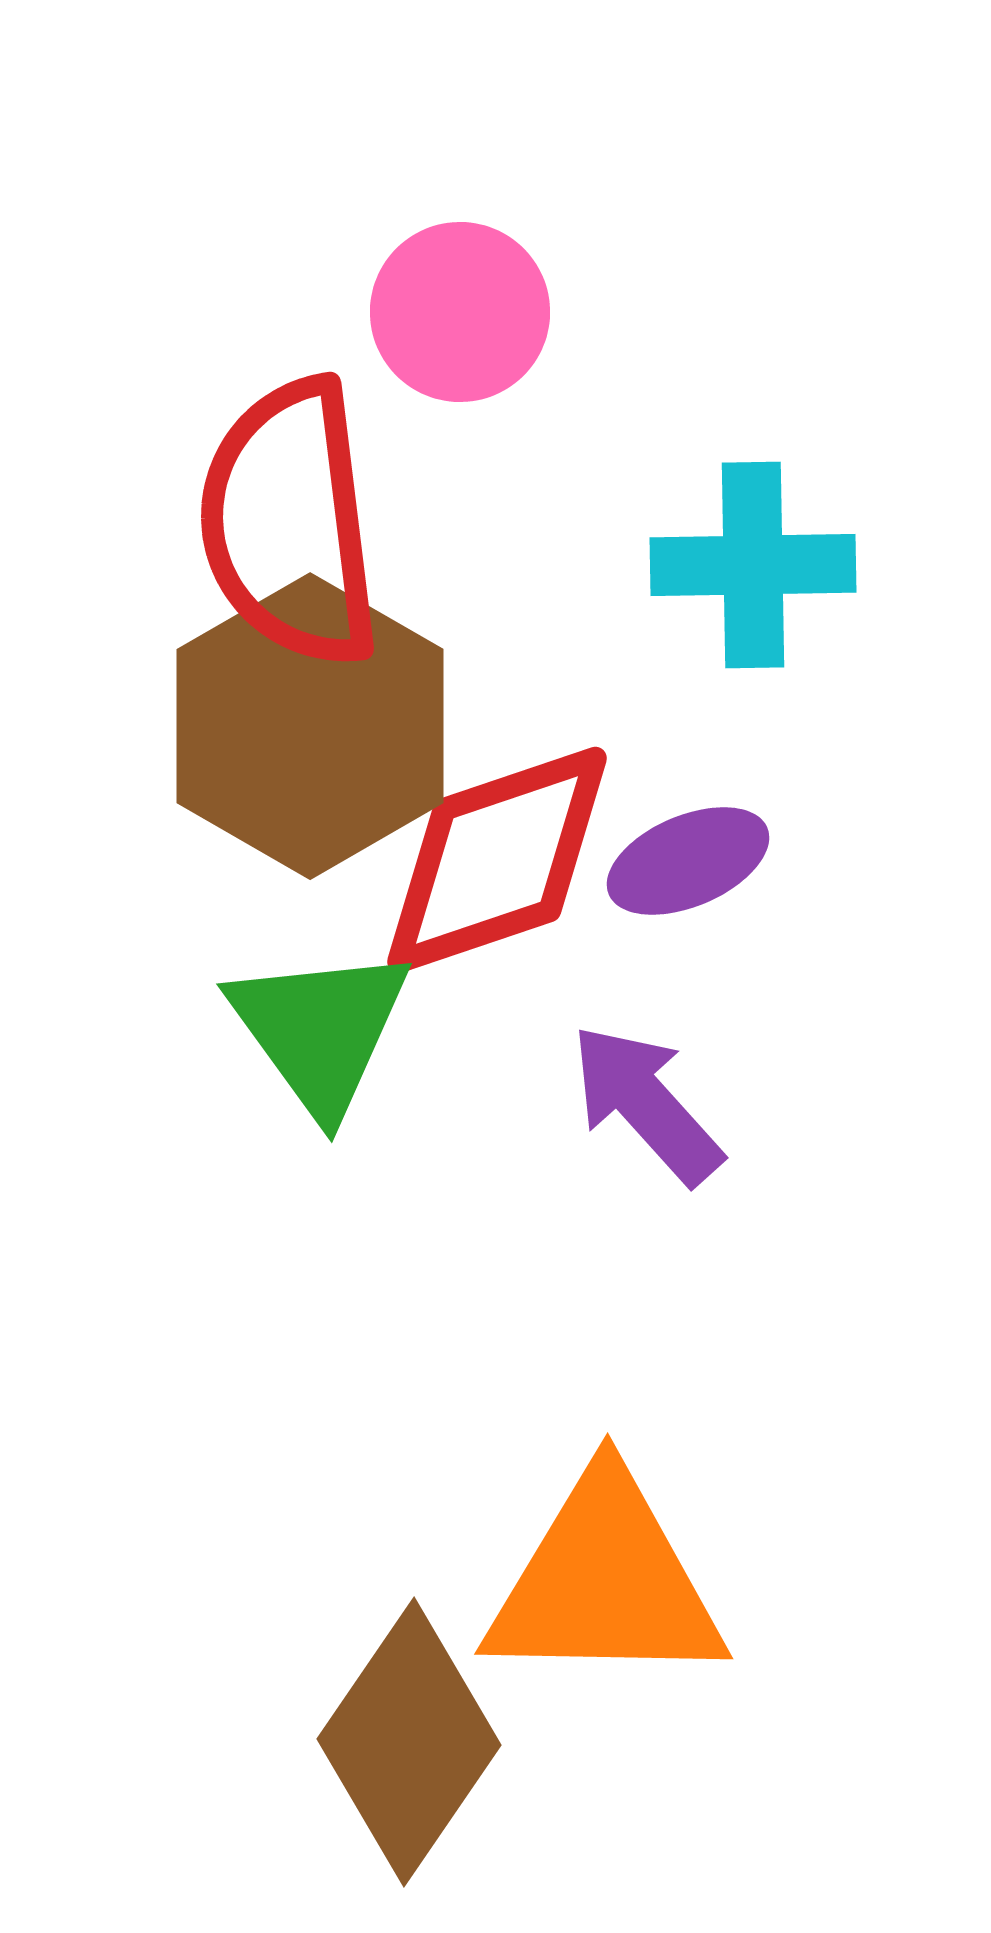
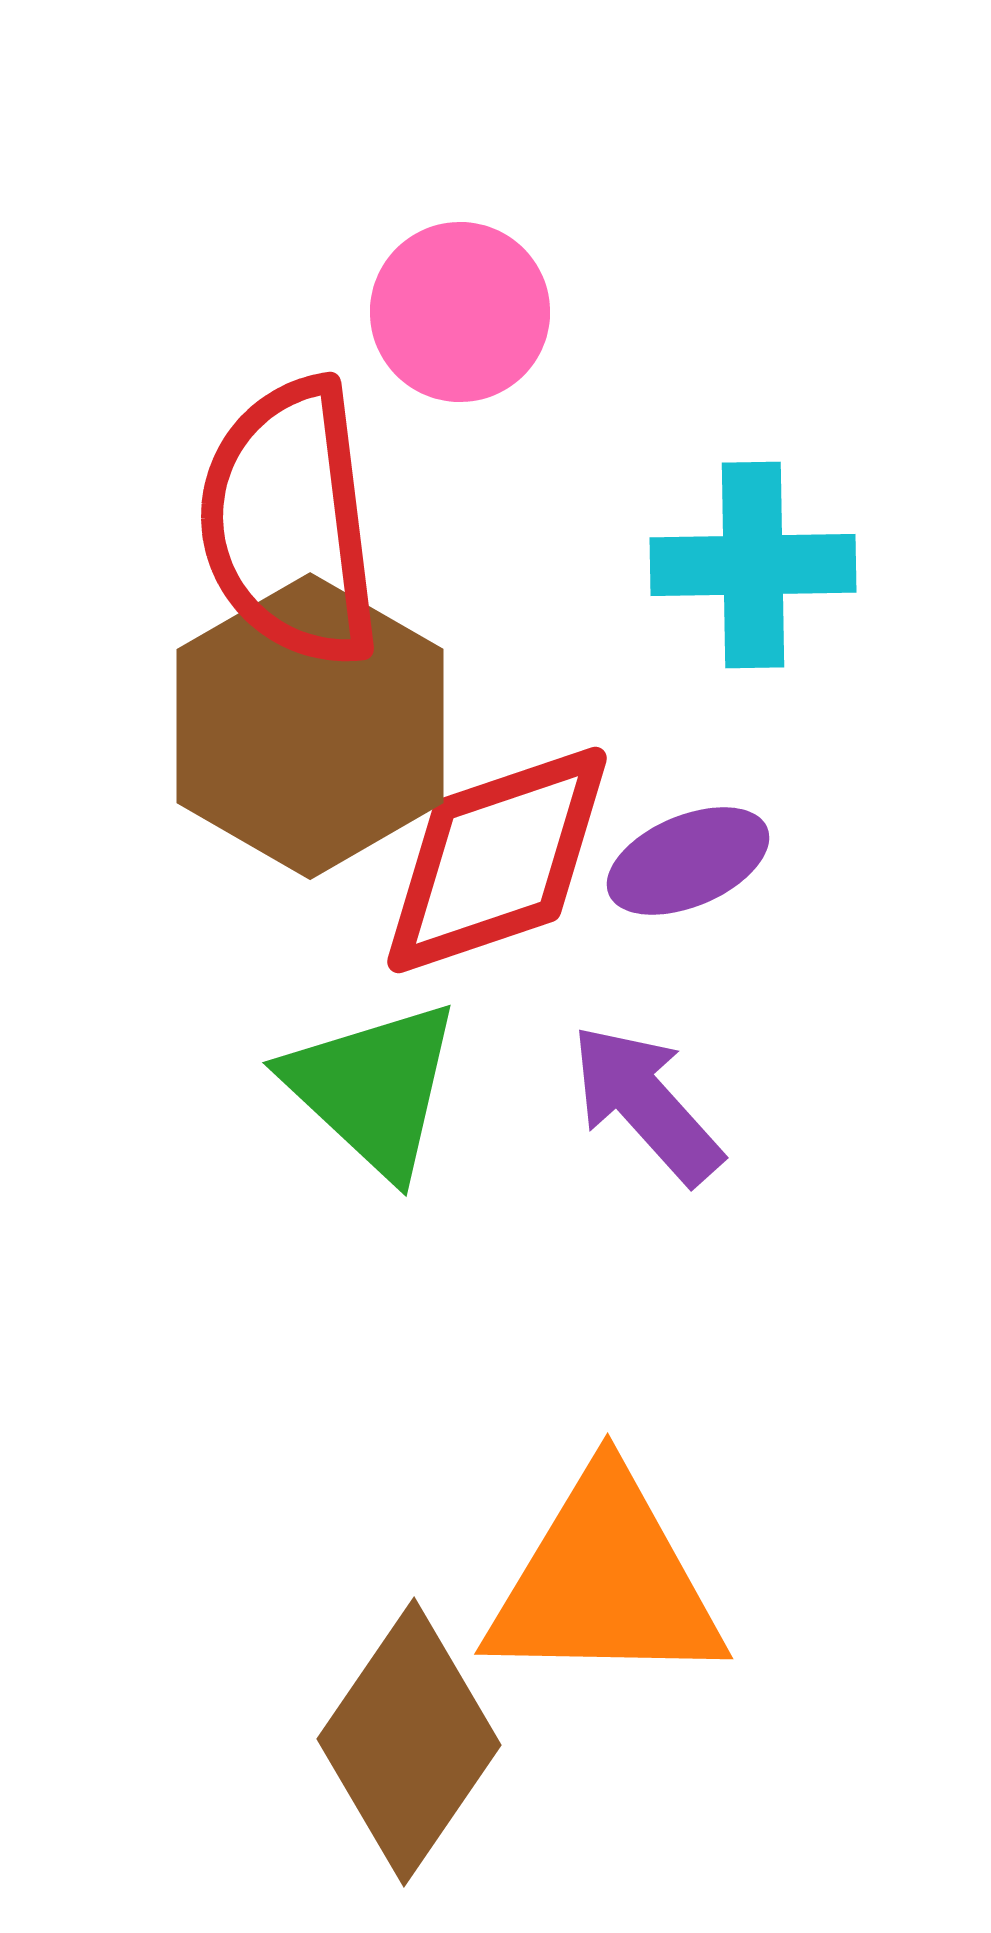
green triangle: moved 53 px right, 58 px down; rotated 11 degrees counterclockwise
